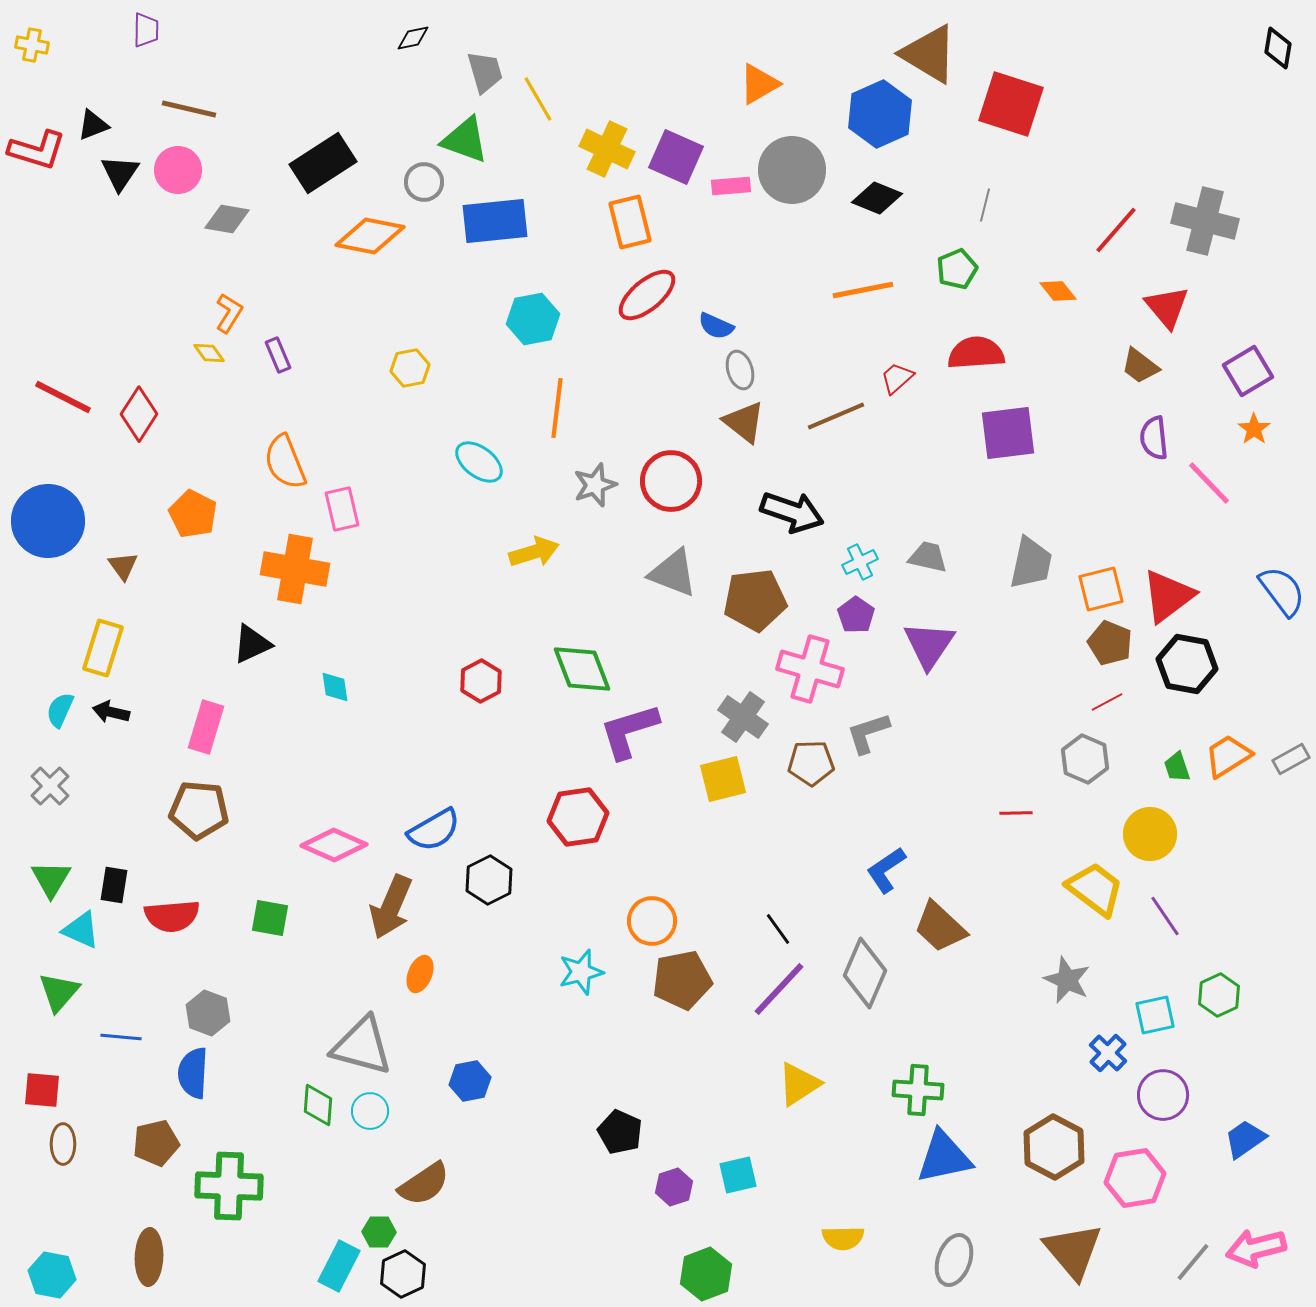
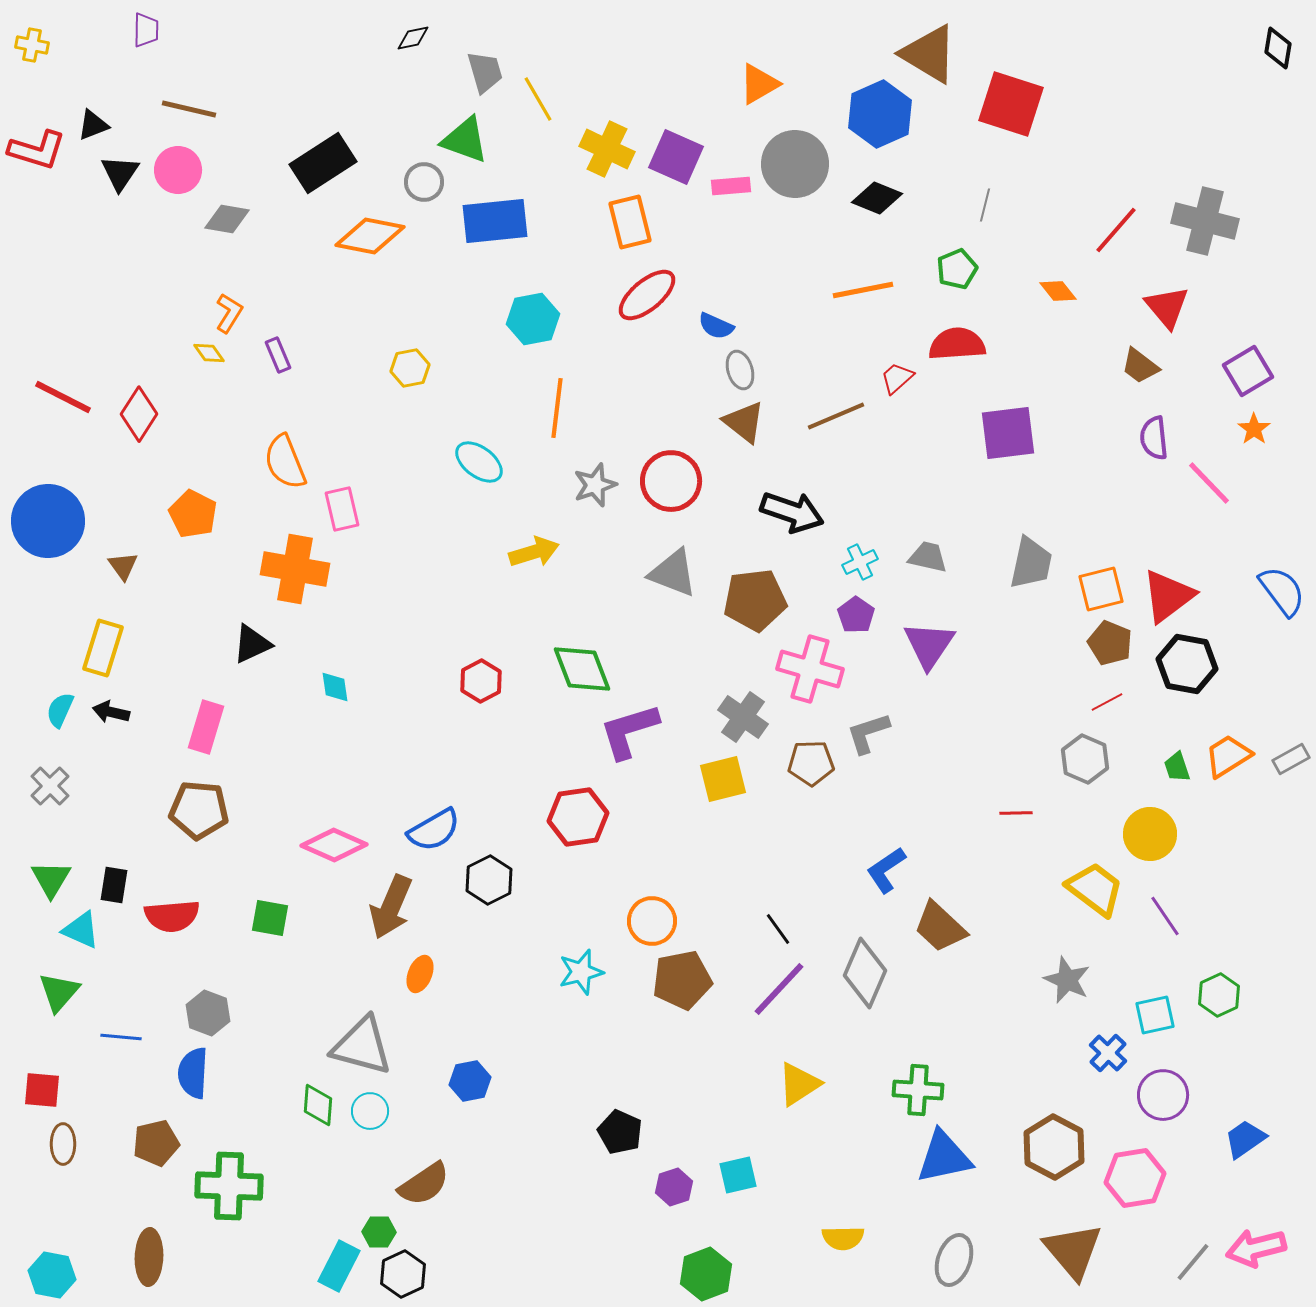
gray circle at (792, 170): moved 3 px right, 6 px up
red semicircle at (976, 353): moved 19 px left, 9 px up
